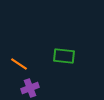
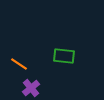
purple cross: moved 1 px right; rotated 18 degrees counterclockwise
